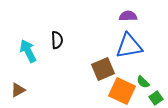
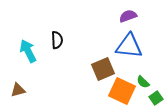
purple semicircle: rotated 18 degrees counterclockwise
blue triangle: rotated 16 degrees clockwise
brown triangle: rotated 14 degrees clockwise
